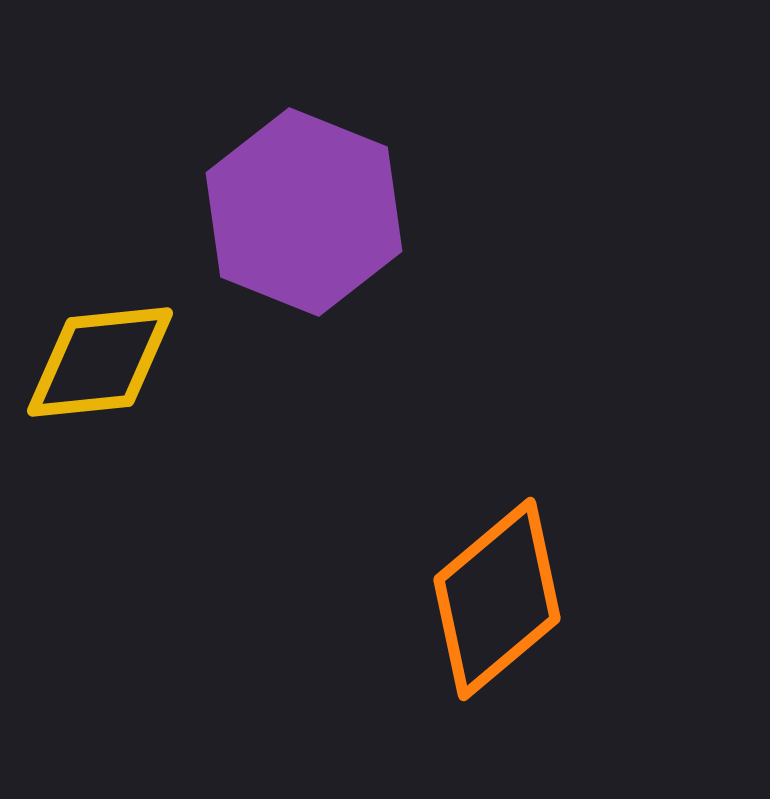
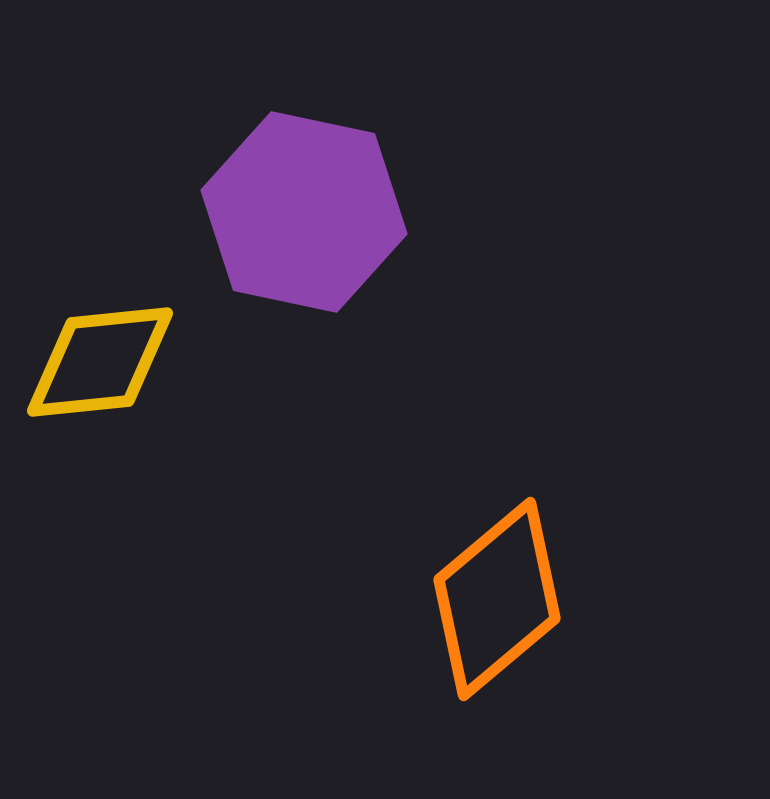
purple hexagon: rotated 10 degrees counterclockwise
